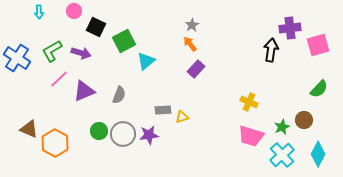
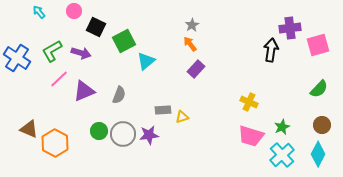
cyan arrow: rotated 144 degrees clockwise
brown circle: moved 18 px right, 5 px down
